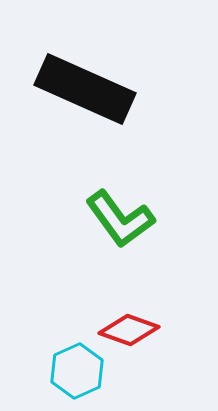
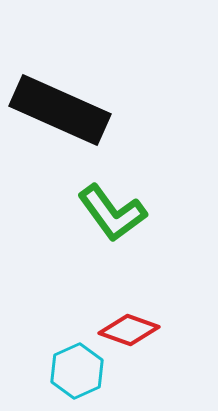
black rectangle: moved 25 px left, 21 px down
green L-shape: moved 8 px left, 6 px up
